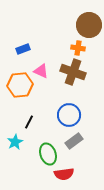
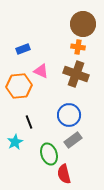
brown circle: moved 6 px left, 1 px up
orange cross: moved 1 px up
brown cross: moved 3 px right, 2 px down
orange hexagon: moved 1 px left, 1 px down
black line: rotated 48 degrees counterclockwise
gray rectangle: moved 1 px left, 1 px up
green ellipse: moved 1 px right
red semicircle: rotated 84 degrees clockwise
